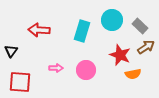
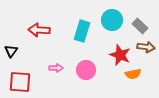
brown arrow: rotated 42 degrees clockwise
